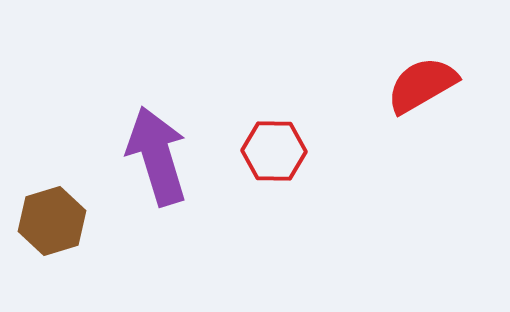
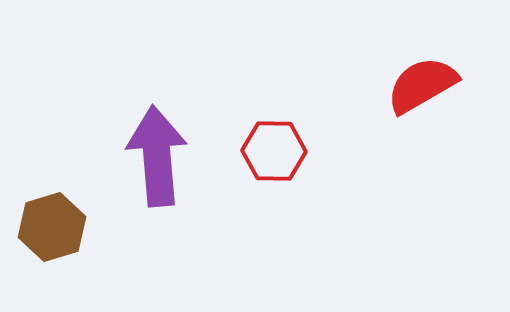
purple arrow: rotated 12 degrees clockwise
brown hexagon: moved 6 px down
